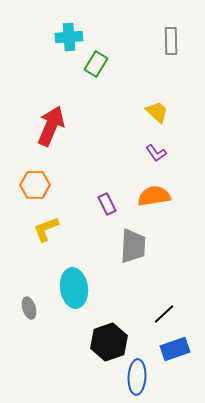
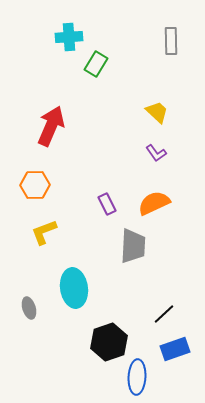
orange semicircle: moved 7 px down; rotated 16 degrees counterclockwise
yellow L-shape: moved 2 px left, 3 px down
